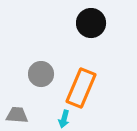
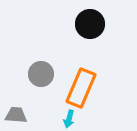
black circle: moved 1 px left, 1 px down
gray trapezoid: moved 1 px left
cyan arrow: moved 5 px right
